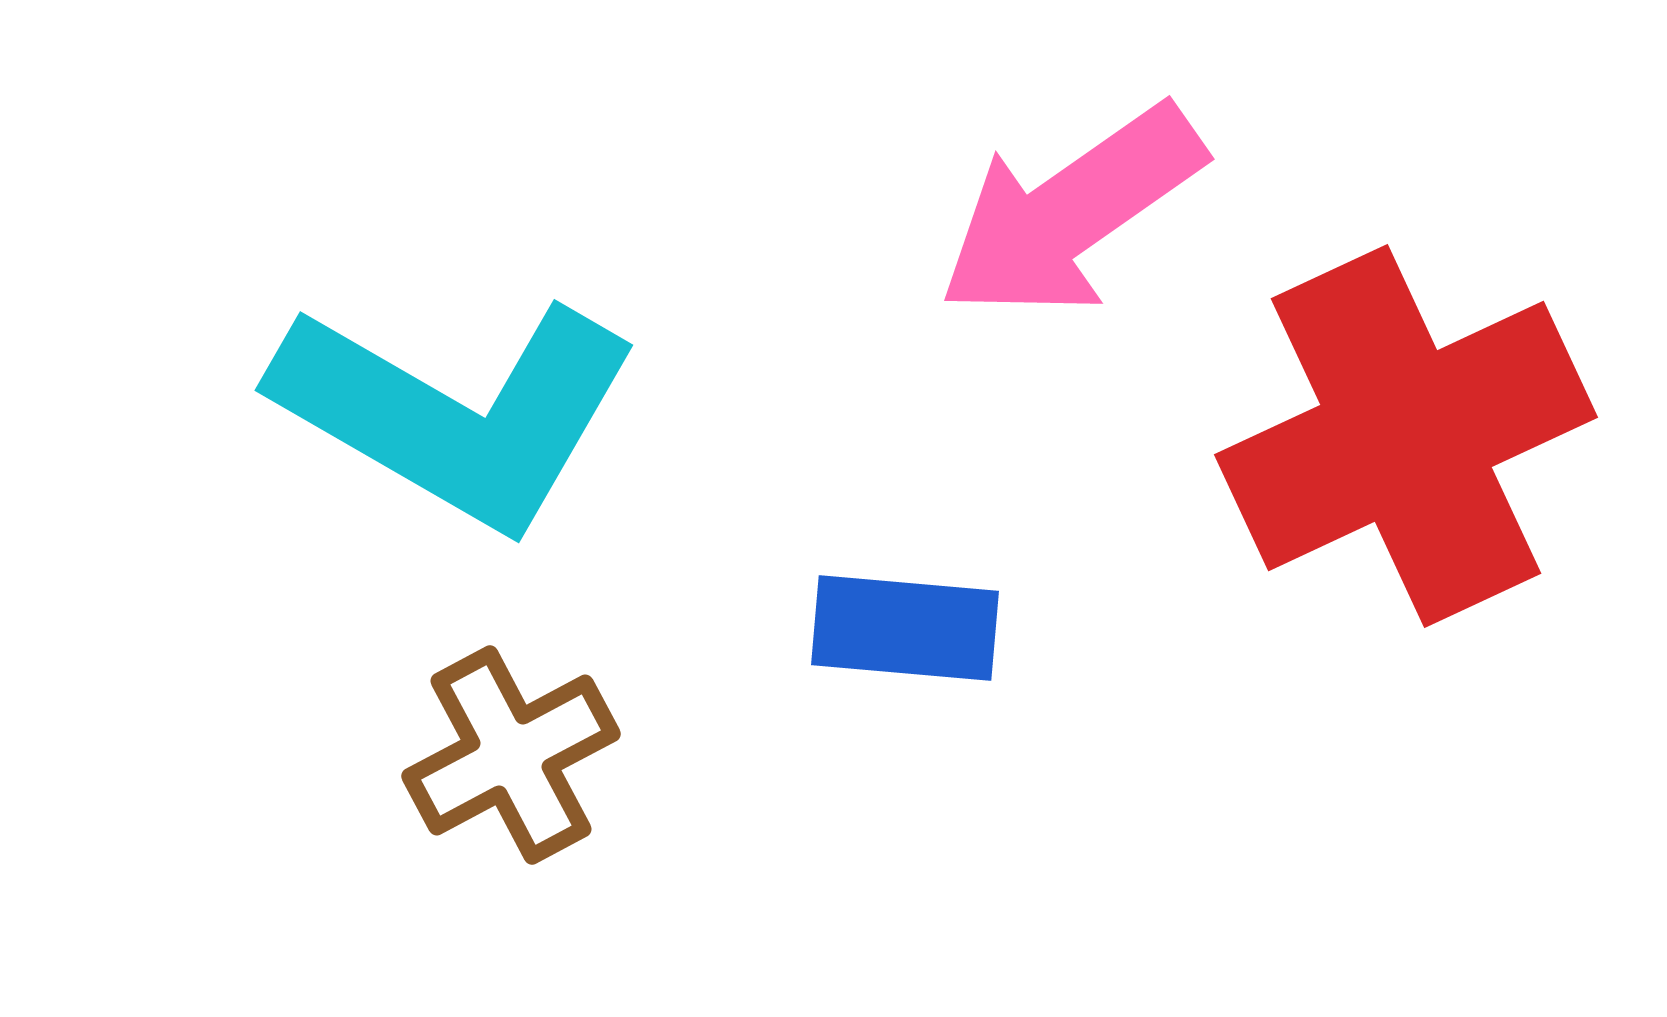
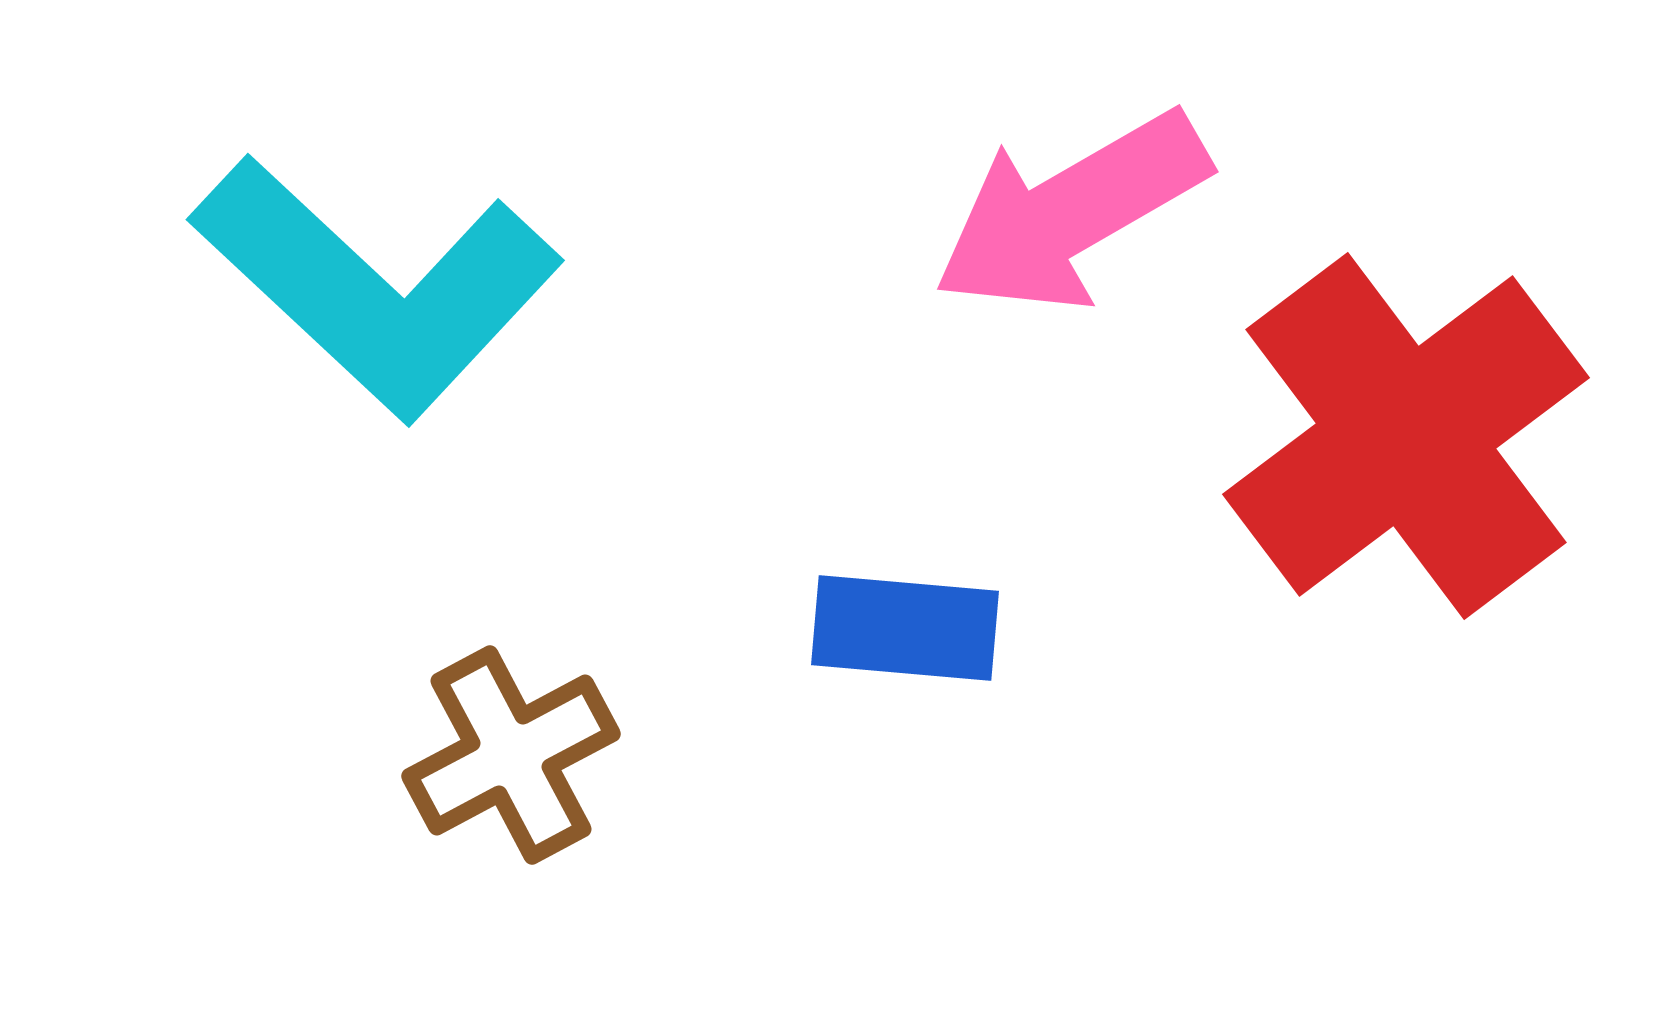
pink arrow: rotated 5 degrees clockwise
cyan L-shape: moved 79 px left, 126 px up; rotated 13 degrees clockwise
red cross: rotated 12 degrees counterclockwise
